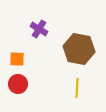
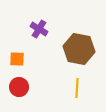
red circle: moved 1 px right, 3 px down
